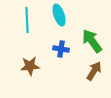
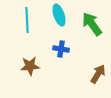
green arrow: moved 17 px up
brown arrow: moved 4 px right, 3 px down
